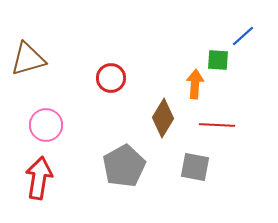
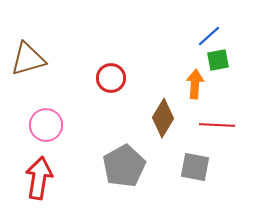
blue line: moved 34 px left
green square: rotated 15 degrees counterclockwise
